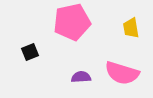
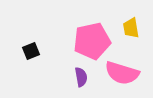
pink pentagon: moved 20 px right, 19 px down
black square: moved 1 px right, 1 px up
purple semicircle: rotated 84 degrees clockwise
